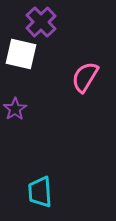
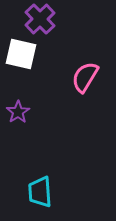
purple cross: moved 1 px left, 3 px up
purple star: moved 3 px right, 3 px down
